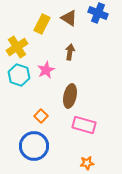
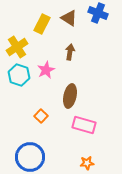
blue circle: moved 4 px left, 11 px down
